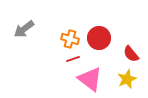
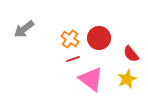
orange cross: rotated 18 degrees clockwise
pink triangle: moved 1 px right
